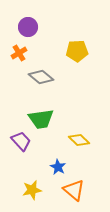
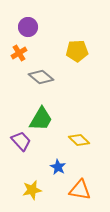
green trapezoid: rotated 52 degrees counterclockwise
orange triangle: moved 6 px right; rotated 30 degrees counterclockwise
